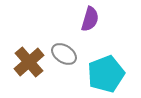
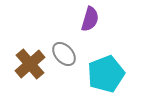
gray ellipse: rotated 15 degrees clockwise
brown cross: moved 1 px right, 2 px down
